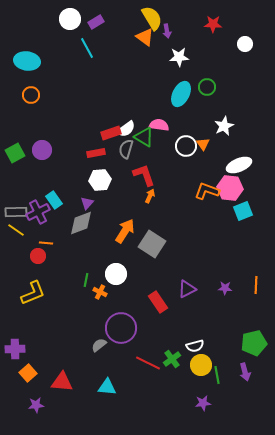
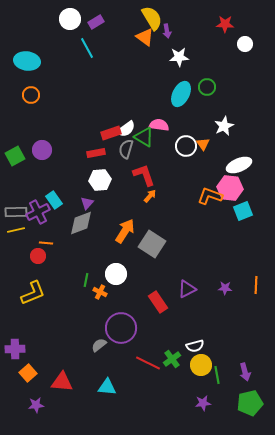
red star at (213, 24): moved 12 px right
green square at (15, 153): moved 3 px down
orange L-shape at (207, 191): moved 3 px right, 5 px down
orange arrow at (150, 196): rotated 16 degrees clockwise
yellow line at (16, 230): rotated 48 degrees counterclockwise
green pentagon at (254, 343): moved 4 px left, 60 px down
